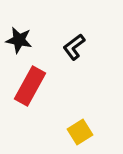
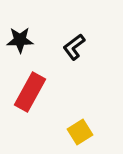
black star: moved 1 px right; rotated 12 degrees counterclockwise
red rectangle: moved 6 px down
